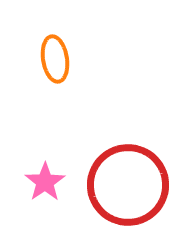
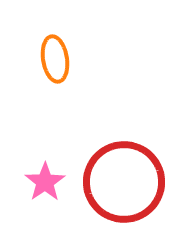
red circle: moved 4 px left, 3 px up
